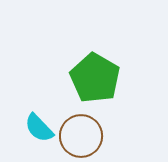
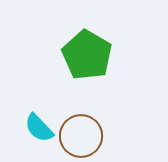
green pentagon: moved 8 px left, 23 px up
